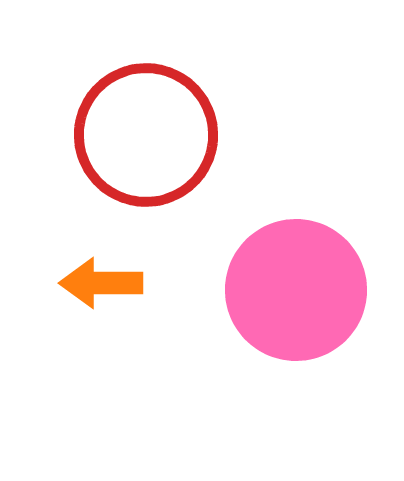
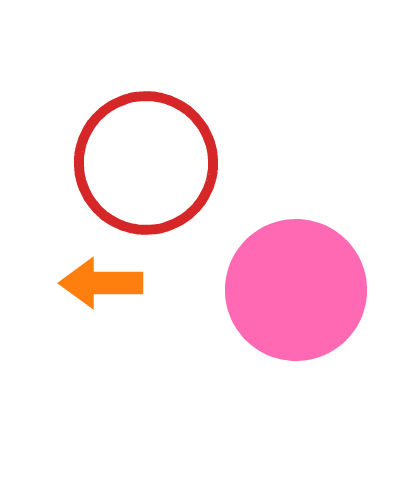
red circle: moved 28 px down
